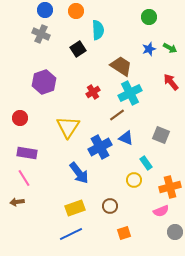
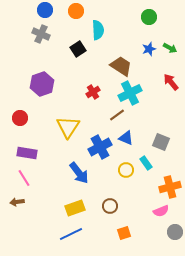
purple hexagon: moved 2 px left, 2 px down
gray square: moved 7 px down
yellow circle: moved 8 px left, 10 px up
